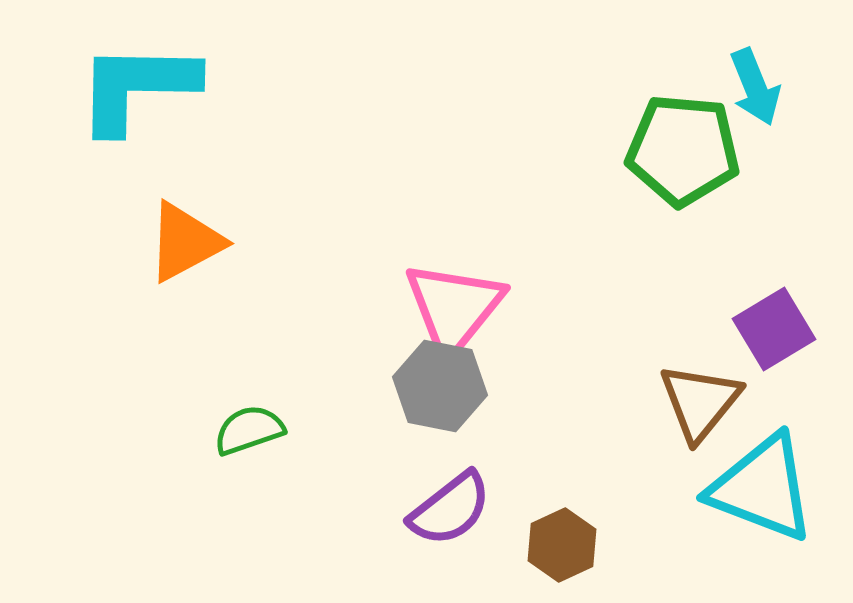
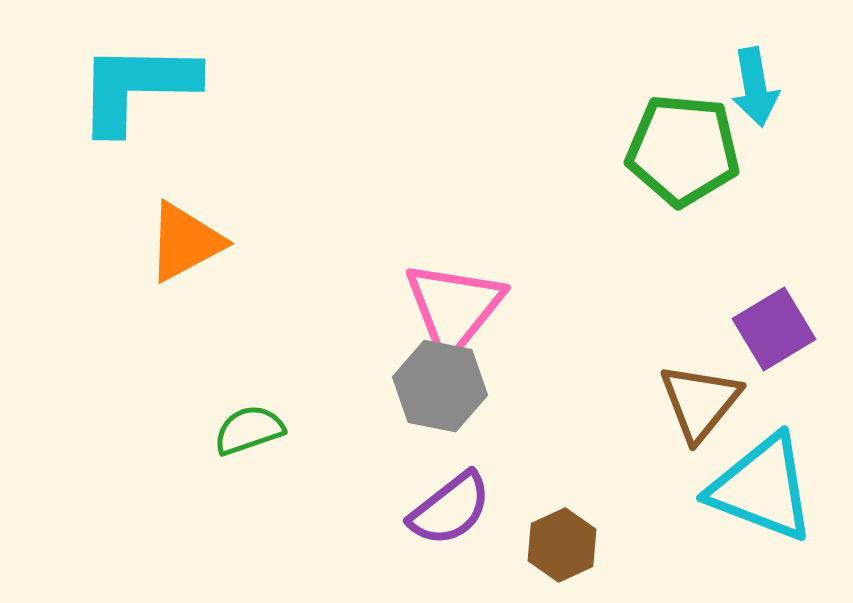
cyan arrow: rotated 12 degrees clockwise
